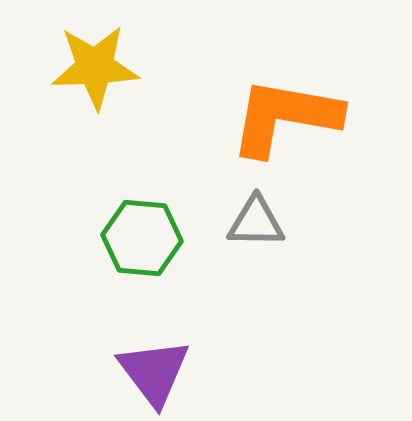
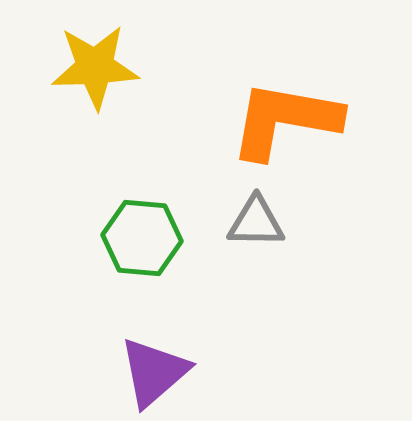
orange L-shape: moved 3 px down
purple triangle: rotated 26 degrees clockwise
